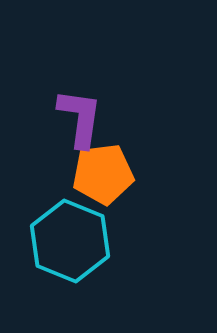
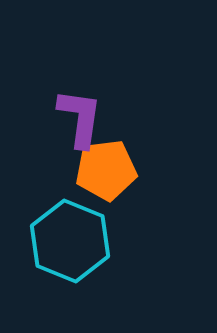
orange pentagon: moved 3 px right, 4 px up
